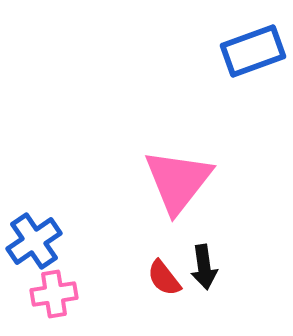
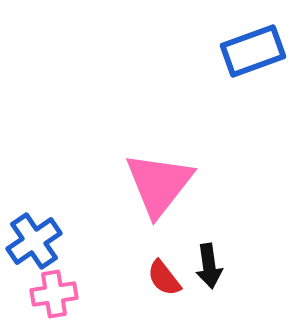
pink triangle: moved 19 px left, 3 px down
black arrow: moved 5 px right, 1 px up
